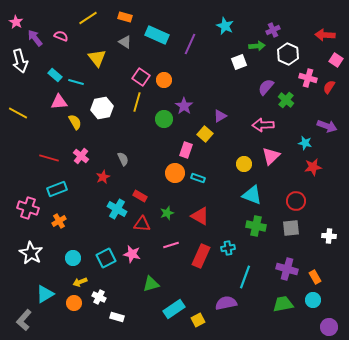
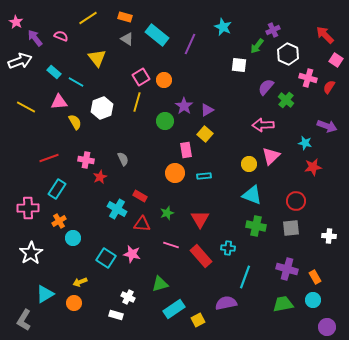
cyan star at (225, 26): moved 2 px left, 1 px down
cyan rectangle at (157, 35): rotated 15 degrees clockwise
red arrow at (325, 35): rotated 42 degrees clockwise
gray triangle at (125, 42): moved 2 px right, 3 px up
green arrow at (257, 46): rotated 133 degrees clockwise
white arrow at (20, 61): rotated 95 degrees counterclockwise
white square at (239, 62): moved 3 px down; rotated 28 degrees clockwise
cyan rectangle at (55, 75): moved 1 px left, 3 px up
pink square at (141, 77): rotated 24 degrees clockwise
cyan line at (76, 82): rotated 14 degrees clockwise
white hexagon at (102, 108): rotated 10 degrees counterclockwise
yellow line at (18, 113): moved 8 px right, 6 px up
purple triangle at (220, 116): moved 13 px left, 6 px up
green circle at (164, 119): moved 1 px right, 2 px down
pink rectangle at (186, 150): rotated 28 degrees counterclockwise
pink cross at (81, 156): moved 5 px right, 4 px down; rotated 28 degrees counterclockwise
red line at (49, 158): rotated 36 degrees counterclockwise
yellow circle at (244, 164): moved 5 px right
red star at (103, 177): moved 3 px left
cyan rectangle at (198, 178): moved 6 px right, 2 px up; rotated 24 degrees counterclockwise
cyan rectangle at (57, 189): rotated 36 degrees counterclockwise
pink cross at (28, 208): rotated 20 degrees counterclockwise
red triangle at (200, 216): moved 3 px down; rotated 30 degrees clockwise
pink line at (171, 245): rotated 35 degrees clockwise
cyan cross at (228, 248): rotated 16 degrees clockwise
white star at (31, 253): rotated 10 degrees clockwise
red rectangle at (201, 256): rotated 65 degrees counterclockwise
cyan circle at (73, 258): moved 20 px up
cyan square at (106, 258): rotated 30 degrees counterclockwise
green triangle at (151, 284): moved 9 px right
white cross at (99, 297): moved 29 px right
white rectangle at (117, 317): moved 1 px left, 2 px up
gray L-shape at (24, 320): rotated 10 degrees counterclockwise
purple circle at (329, 327): moved 2 px left
